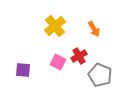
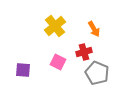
red cross: moved 5 px right, 4 px up; rotated 14 degrees clockwise
gray pentagon: moved 3 px left, 2 px up
